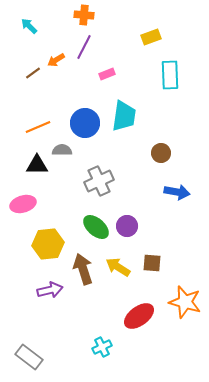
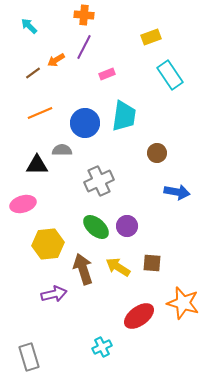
cyan rectangle: rotated 32 degrees counterclockwise
orange line: moved 2 px right, 14 px up
brown circle: moved 4 px left
purple arrow: moved 4 px right, 4 px down
orange star: moved 2 px left, 1 px down
gray rectangle: rotated 36 degrees clockwise
